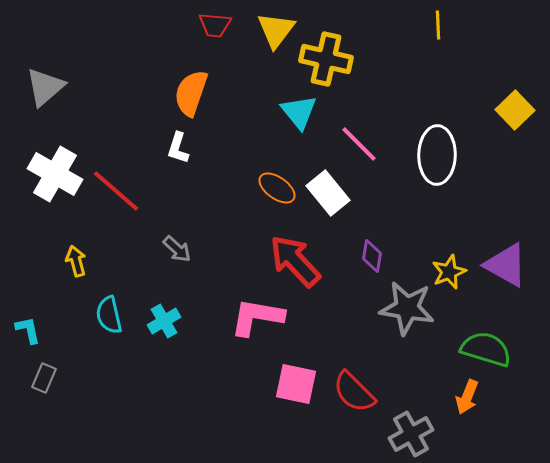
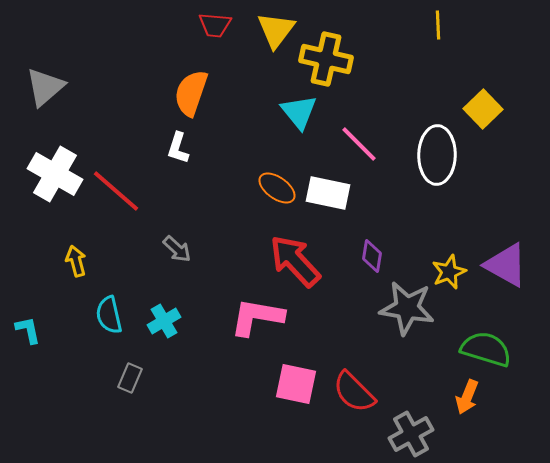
yellow square: moved 32 px left, 1 px up
white rectangle: rotated 39 degrees counterclockwise
gray rectangle: moved 86 px right
